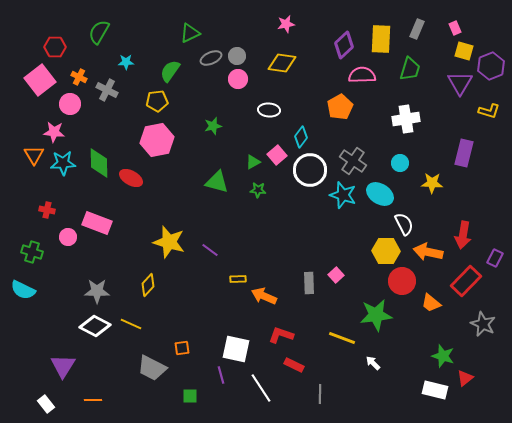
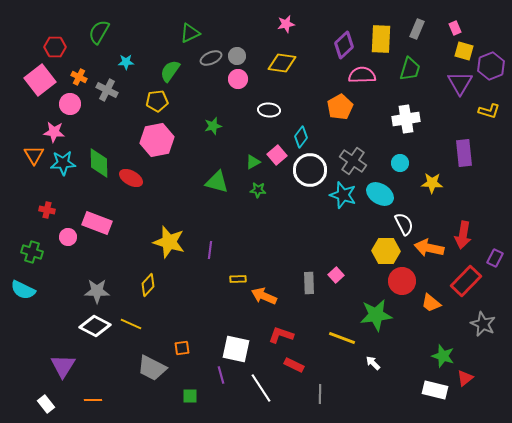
purple rectangle at (464, 153): rotated 20 degrees counterclockwise
purple line at (210, 250): rotated 60 degrees clockwise
orange arrow at (428, 252): moved 1 px right, 4 px up
